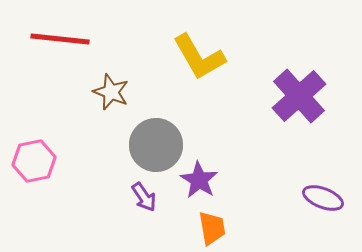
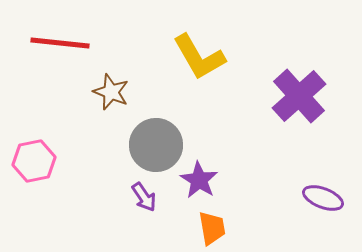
red line: moved 4 px down
